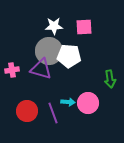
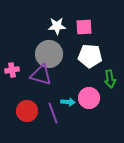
white star: moved 3 px right
gray circle: moved 3 px down
white pentagon: moved 21 px right
purple triangle: moved 6 px down
pink circle: moved 1 px right, 5 px up
